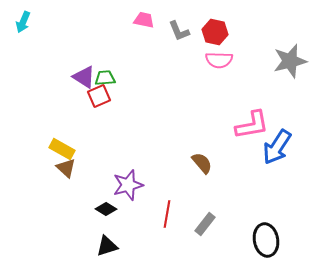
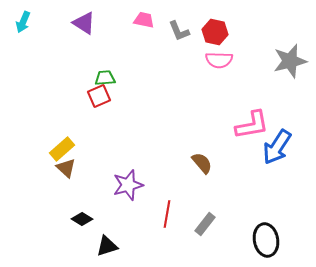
purple triangle: moved 54 px up
yellow rectangle: rotated 70 degrees counterclockwise
black diamond: moved 24 px left, 10 px down
